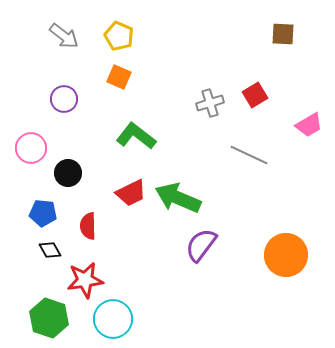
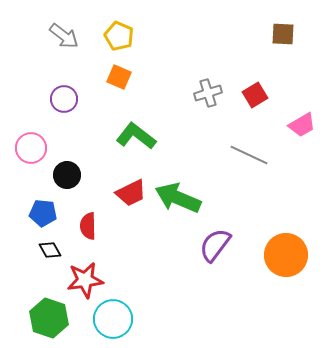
gray cross: moved 2 px left, 10 px up
pink trapezoid: moved 7 px left
black circle: moved 1 px left, 2 px down
purple semicircle: moved 14 px right
